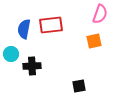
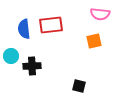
pink semicircle: rotated 78 degrees clockwise
blue semicircle: rotated 18 degrees counterclockwise
cyan circle: moved 2 px down
black square: rotated 24 degrees clockwise
